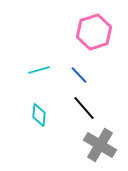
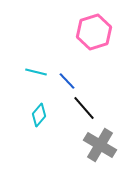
cyan line: moved 3 px left, 2 px down; rotated 30 degrees clockwise
blue line: moved 12 px left, 6 px down
cyan diamond: rotated 35 degrees clockwise
